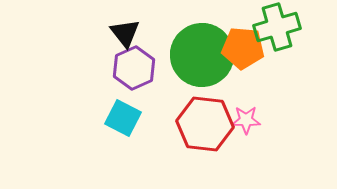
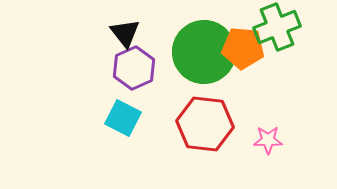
green cross: rotated 6 degrees counterclockwise
green circle: moved 2 px right, 3 px up
pink star: moved 22 px right, 20 px down
